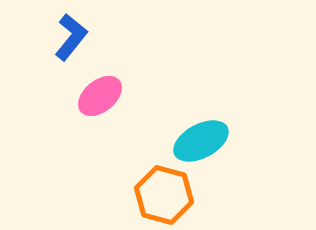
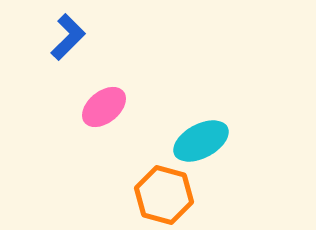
blue L-shape: moved 3 px left; rotated 6 degrees clockwise
pink ellipse: moved 4 px right, 11 px down
